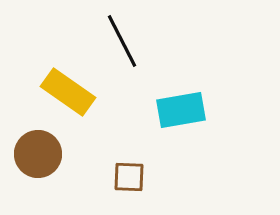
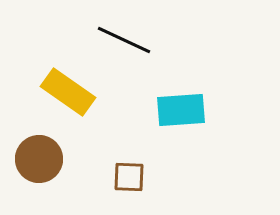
black line: moved 2 px right, 1 px up; rotated 38 degrees counterclockwise
cyan rectangle: rotated 6 degrees clockwise
brown circle: moved 1 px right, 5 px down
